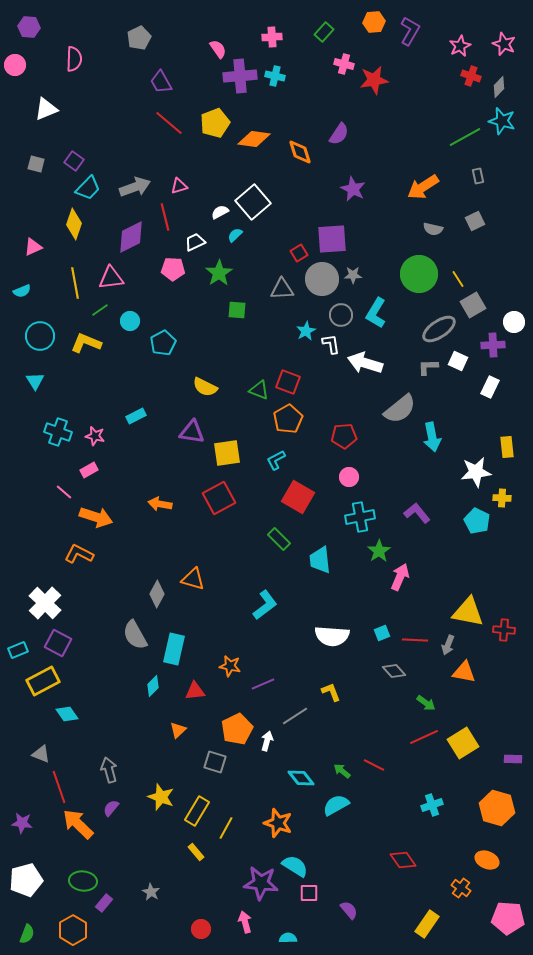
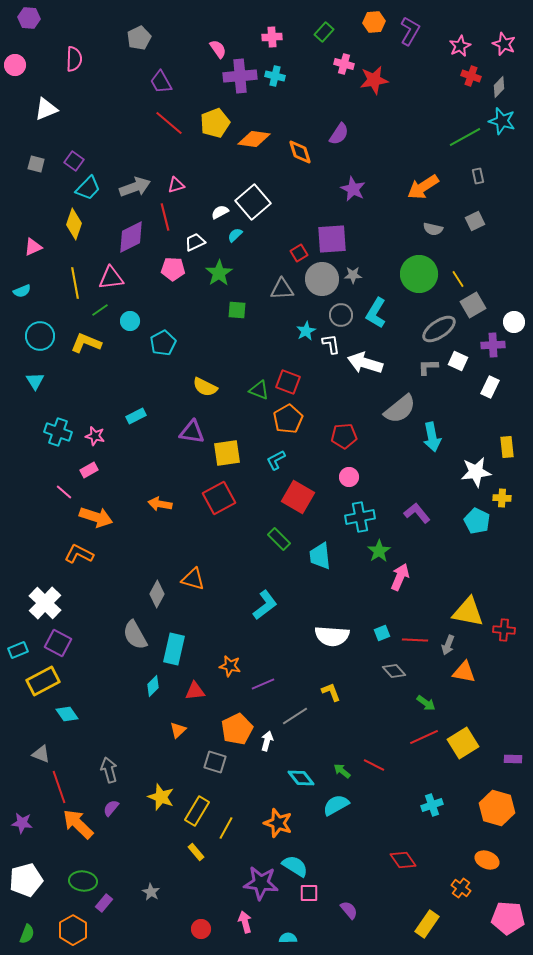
purple hexagon at (29, 27): moved 9 px up
pink triangle at (179, 186): moved 3 px left, 1 px up
cyan trapezoid at (320, 560): moved 4 px up
